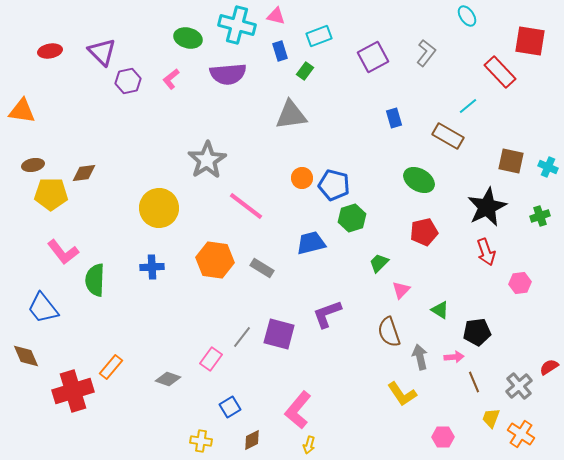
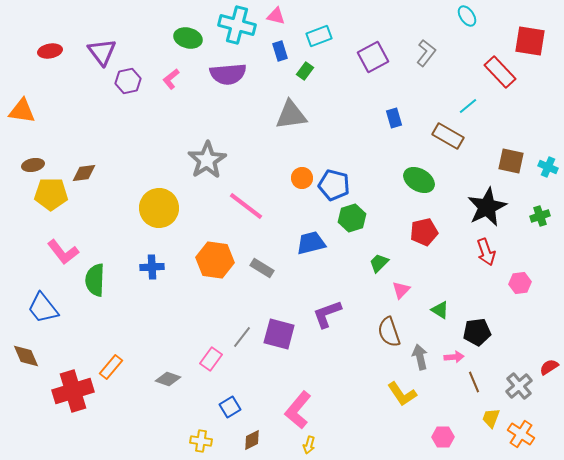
purple triangle at (102, 52): rotated 8 degrees clockwise
